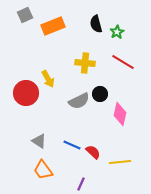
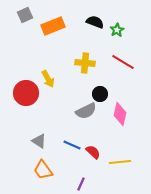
black semicircle: moved 1 px left, 2 px up; rotated 126 degrees clockwise
green star: moved 2 px up
gray semicircle: moved 7 px right, 10 px down
